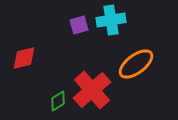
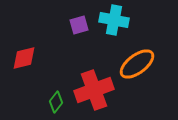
cyan cross: moved 3 px right; rotated 20 degrees clockwise
orange ellipse: moved 1 px right
red cross: moved 2 px right; rotated 21 degrees clockwise
green diamond: moved 2 px left, 1 px down; rotated 20 degrees counterclockwise
